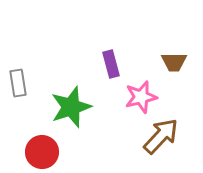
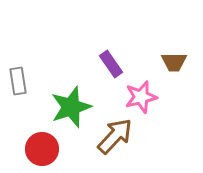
purple rectangle: rotated 20 degrees counterclockwise
gray rectangle: moved 2 px up
brown arrow: moved 46 px left
red circle: moved 3 px up
